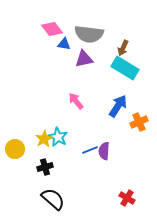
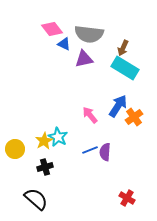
blue triangle: rotated 16 degrees clockwise
pink arrow: moved 14 px right, 14 px down
orange cross: moved 5 px left, 5 px up; rotated 12 degrees counterclockwise
yellow star: moved 2 px down
purple semicircle: moved 1 px right, 1 px down
black semicircle: moved 17 px left
